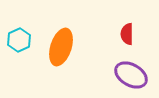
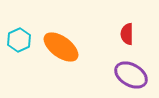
orange ellipse: rotated 72 degrees counterclockwise
